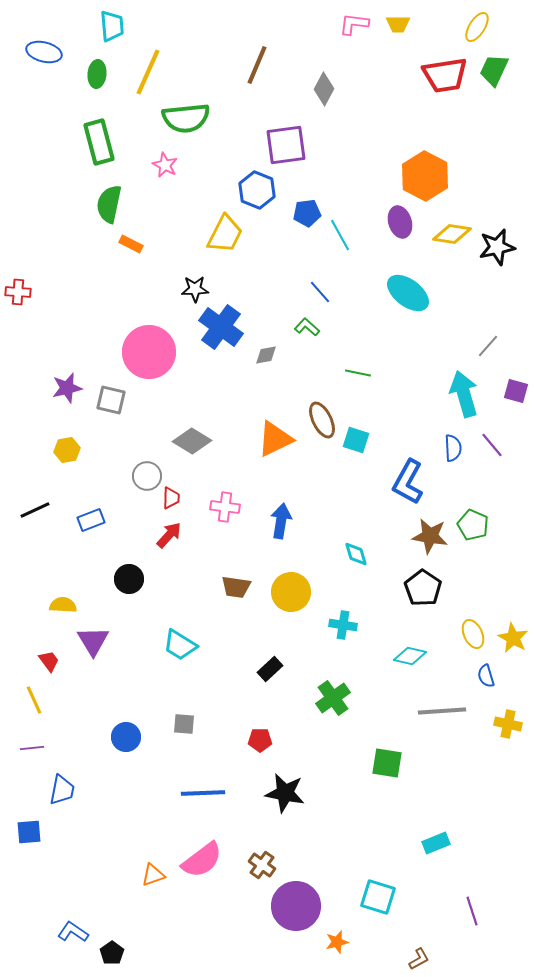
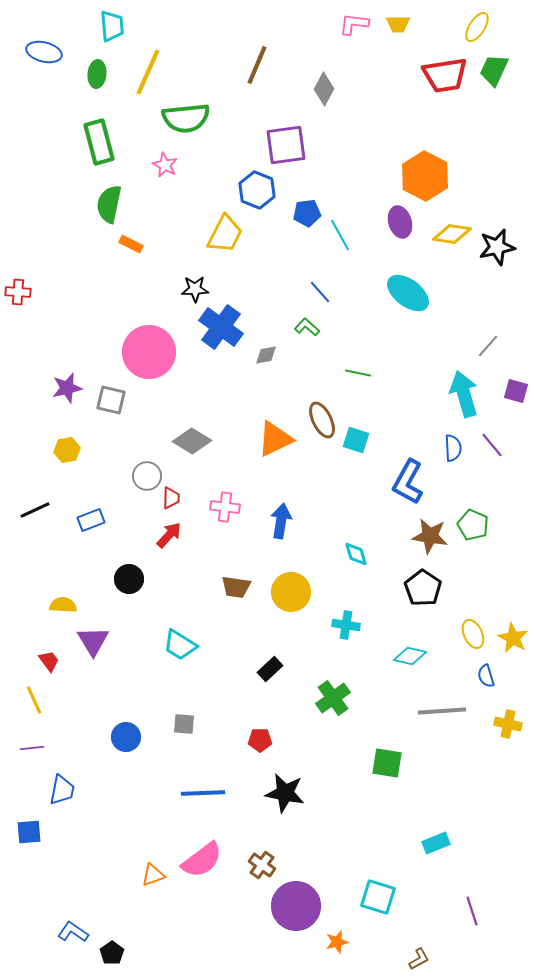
cyan cross at (343, 625): moved 3 px right
